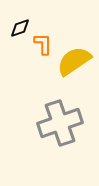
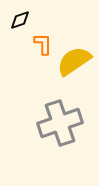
black diamond: moved 8 px up
